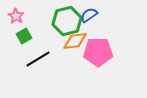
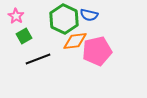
blue semicircle: rotated 132 degrees counterclockwise
green hexagon: moved 3 px left, 2 px up; rotated 20 degrees counterclockwise
pink pentagon: moved 1 px left, 1 px up; rotated 12 degrees counterclockwise
black line: rotated 10 degrees clockwise
